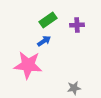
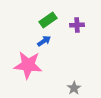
gray star: rotated 24 degrees counterclockwise
